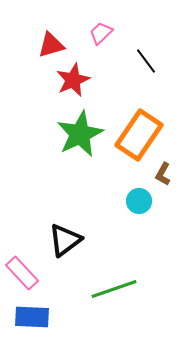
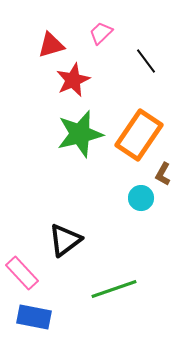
green star: rotated 12 degrees clockwise
cyan circle: moved 2 px right, 3 px up
blue rectangle: moved 2 px right; rotated 8 degrees clockwise
